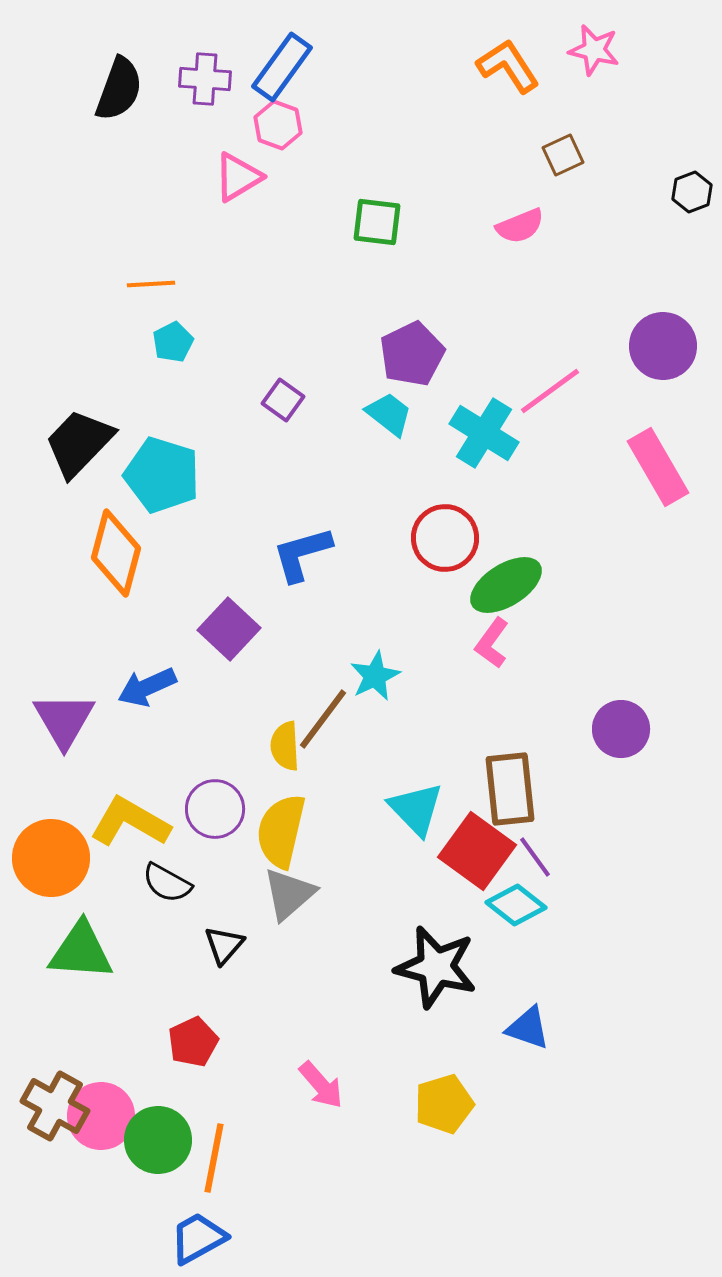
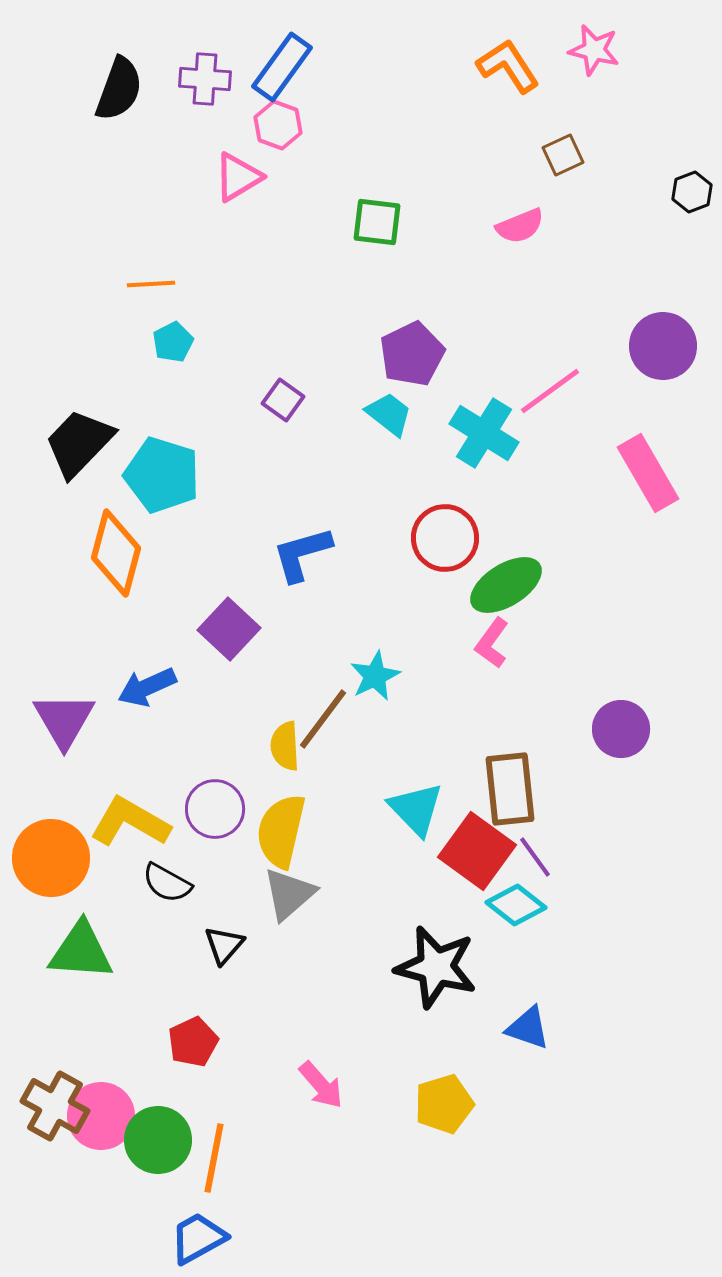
pink rectangle at (658, 467): moved 10 px left, 6 px down
